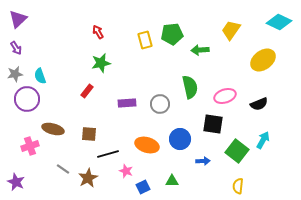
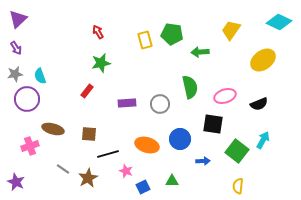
green pentagon: rotated 15 degrees clockwise
green arrow: moved 2 px down
